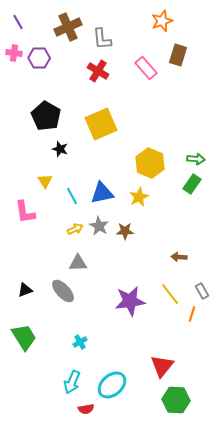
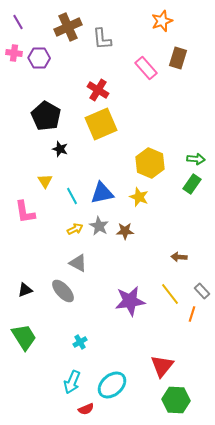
brown rectangle: moved 3 px down
red cross: moved 19 px down
yellow star: rotated 24 degrees counterclockwise
gray triangle: rotated 30 degrees clockwise
gray rectangle: rotated 14 degrees counterclockwise
red semicircle: rotated 14 degrees counterclockwise
